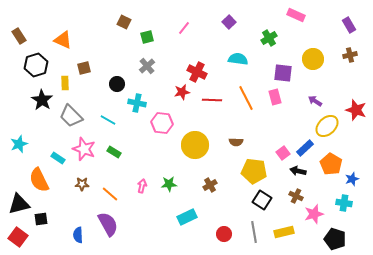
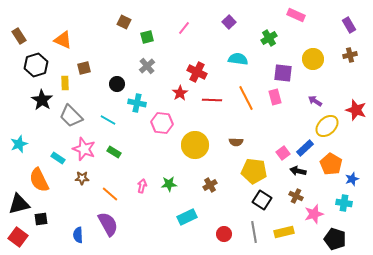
red star at (182, 92): moved 2 px left, 1 px down; rotated 21 degrees counterclockwise
brown star at (82, 184): moved 6 px up
